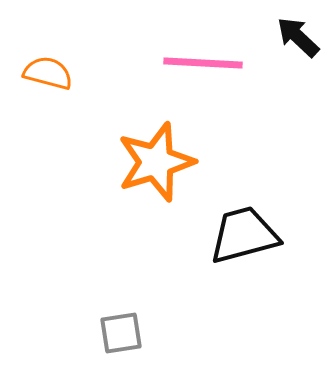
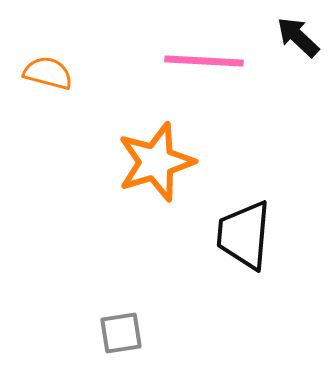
pink line: moved 1 px right, 2 px up
black trapezoid: rotated 70 degrees counterclockwise
